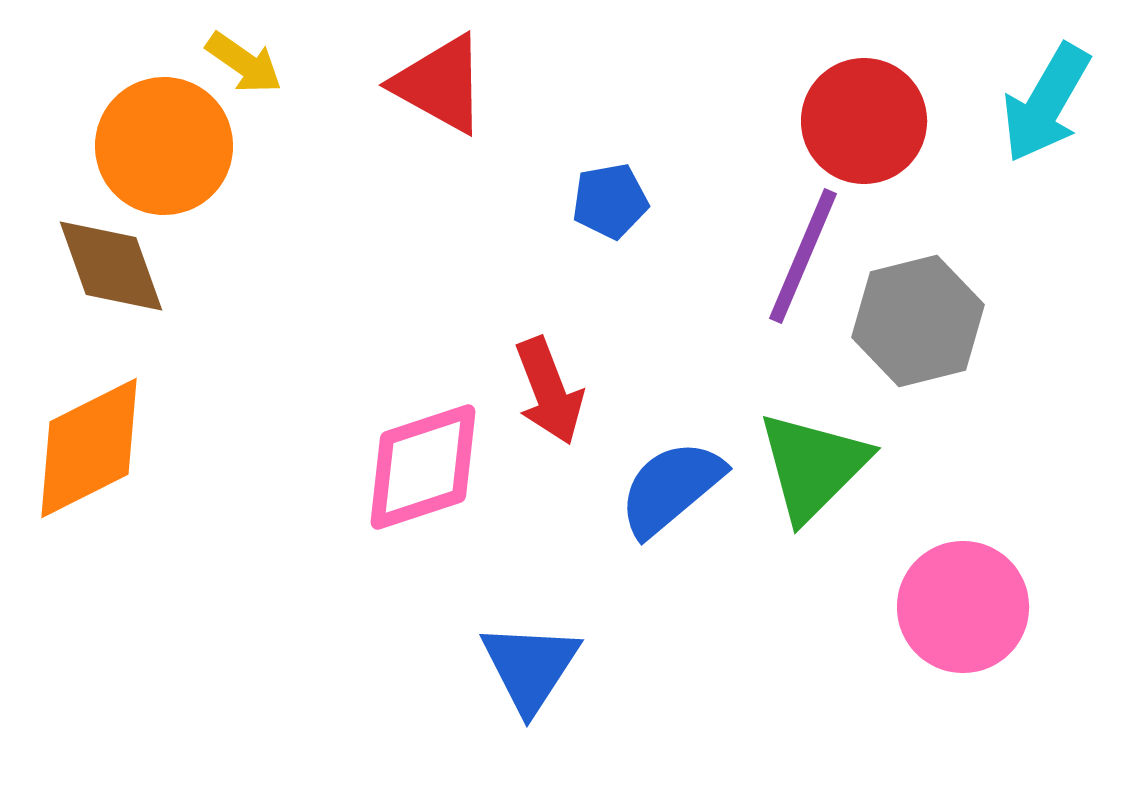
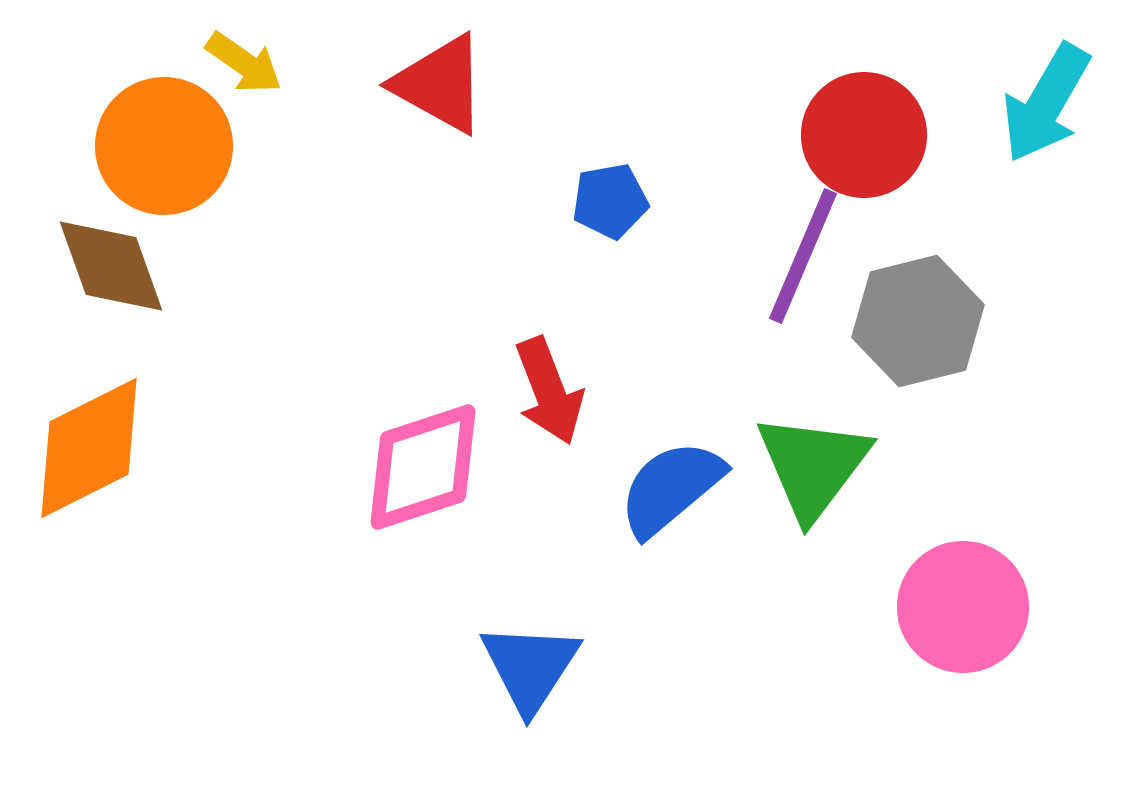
red circle: moved 14 px down
green triangle: rotated 8 degrees counterclockwise
